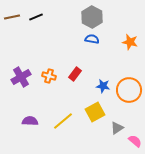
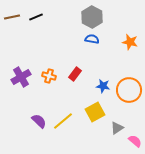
purple semicircle: moved 9 px right; rotated 42 degrees clockwise
